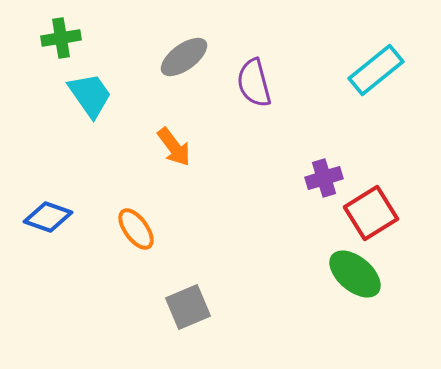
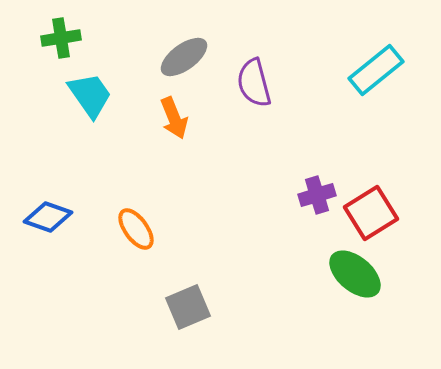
orange arrow: moved 29 px up; rotated 15 degrees clockwise
purple cross: moved 7 px left, 17 px down
